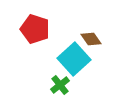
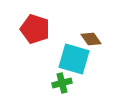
cyan square: rotated 32 degrees counterclockwise
green cross: moved 2 px right, 2 px up; rotated 24 degrees clockwise
